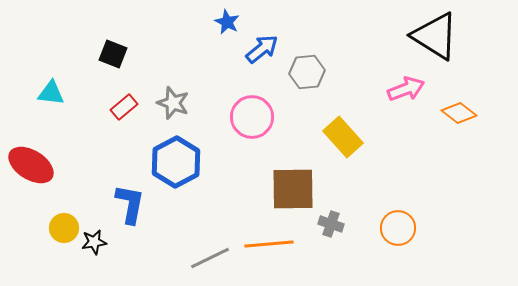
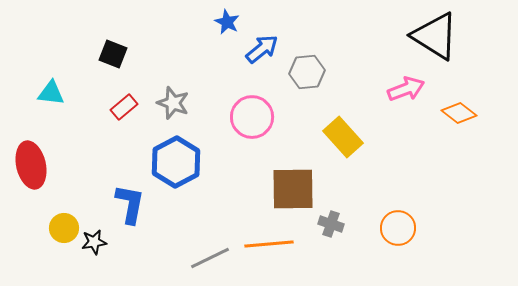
red ellipse: rotated 45 degrees clockwise
